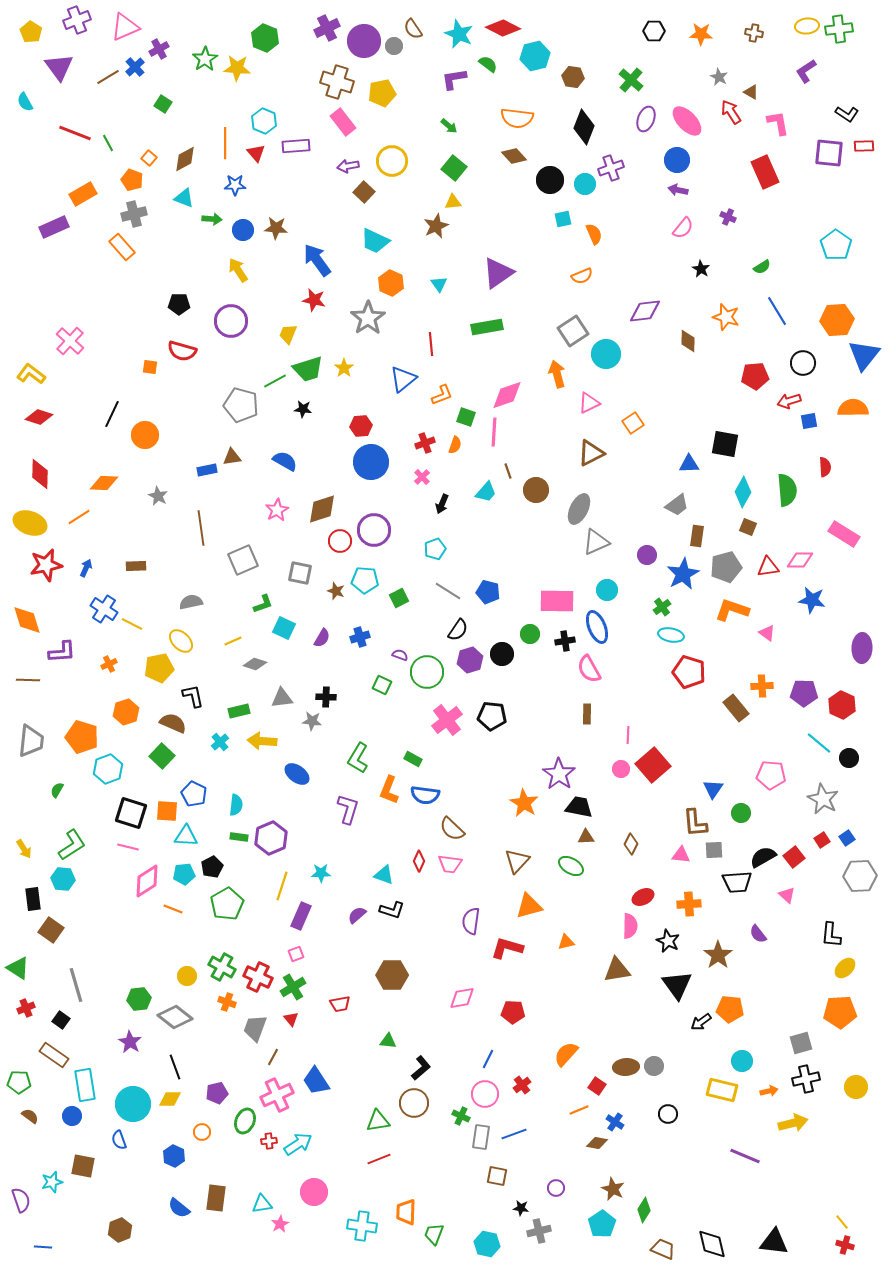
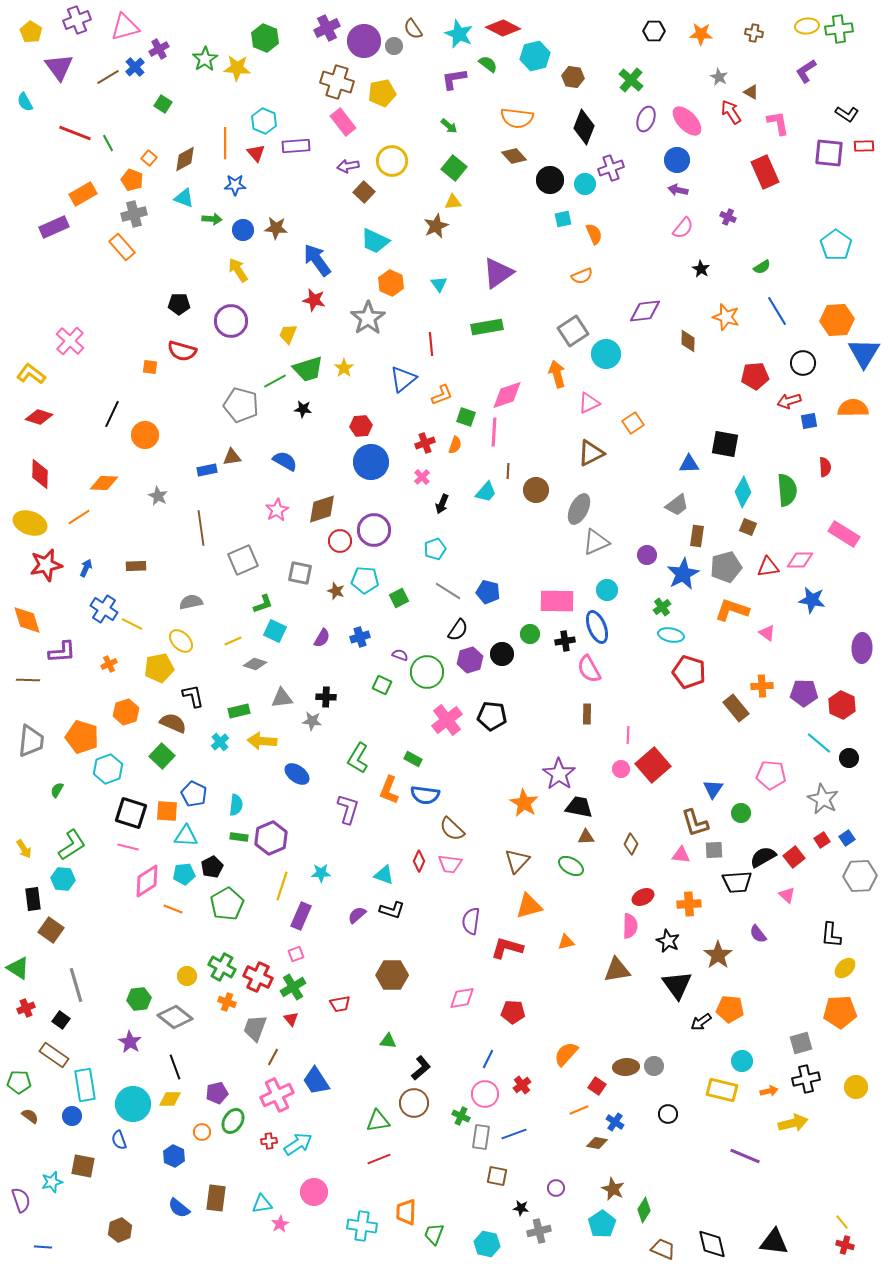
pink triangle at (125, 27): rotated 8 degrees clockwise
blue triangle at (864, 355): moved 2 px up; rotated 8 degrees counterclockwise
brown line at (508, 471): rotated 21 degrees clockwise
cyan square at (284, 628): moved 9 px left, 3 px down
brown L-shape at (695, 823): rotated 12 degrees counterclockwise
green ellipse at (245, 1121): moved 12 px left; rotated 10 degrees clockwise
